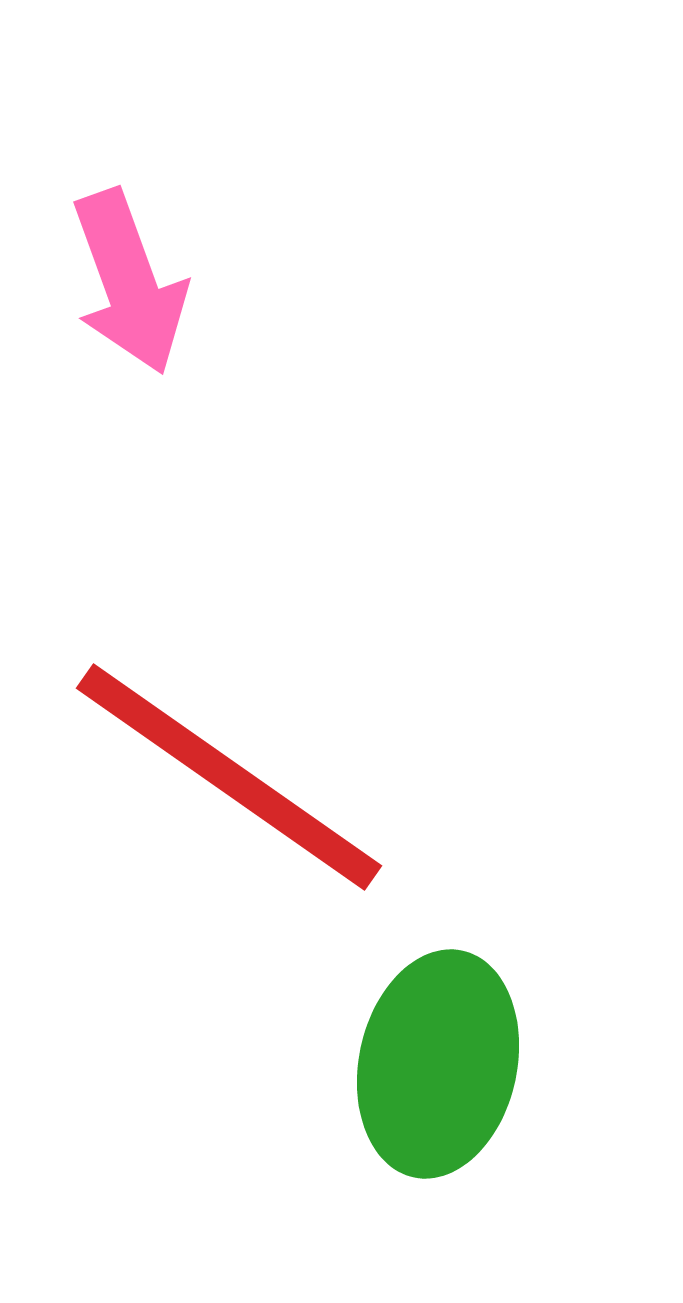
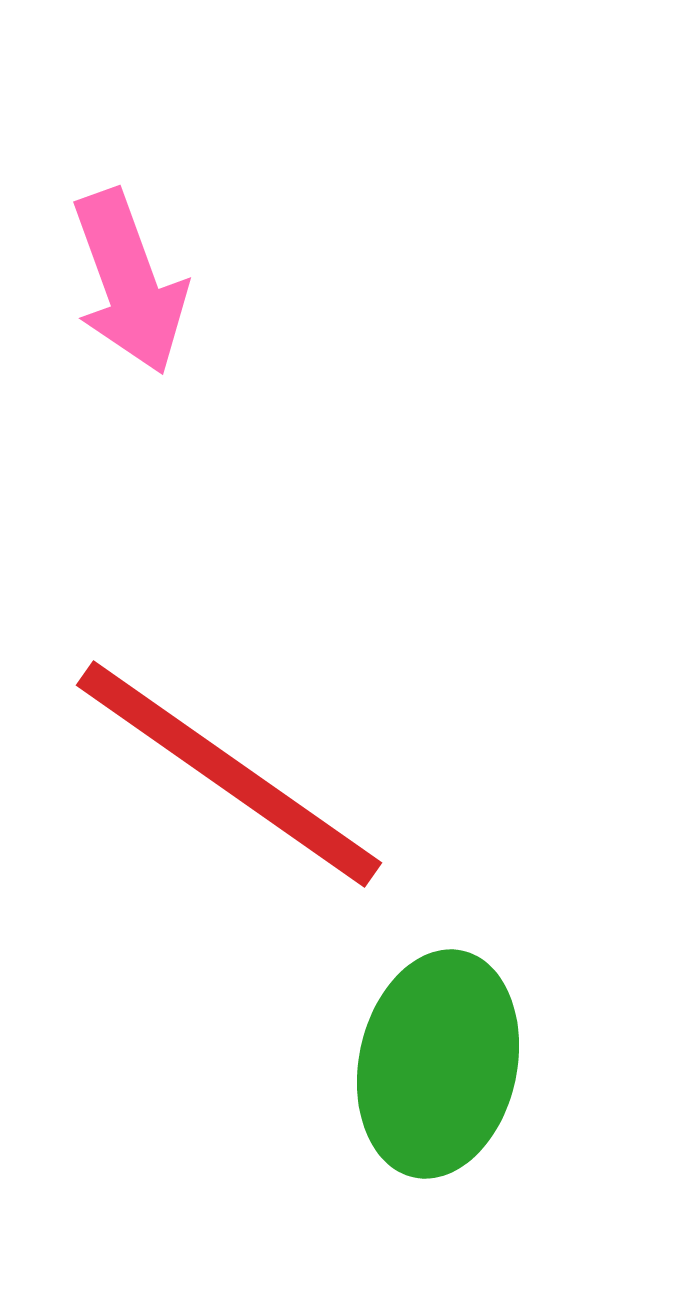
red line: moved 3 px up
